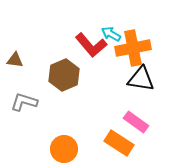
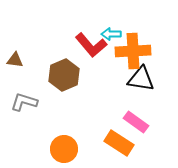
cyan arrow: rotated 30 degrees counterclockwise
orange cross: moved 3 px down; rotated 8 degrees clockwise
